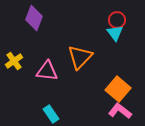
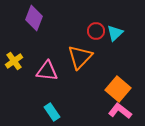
red circle: moved 21 px left, 11 px down
cyan triangle: rotated 24 degrees clockwise
cyan rectangle: moved 1 px right, 2 px up
